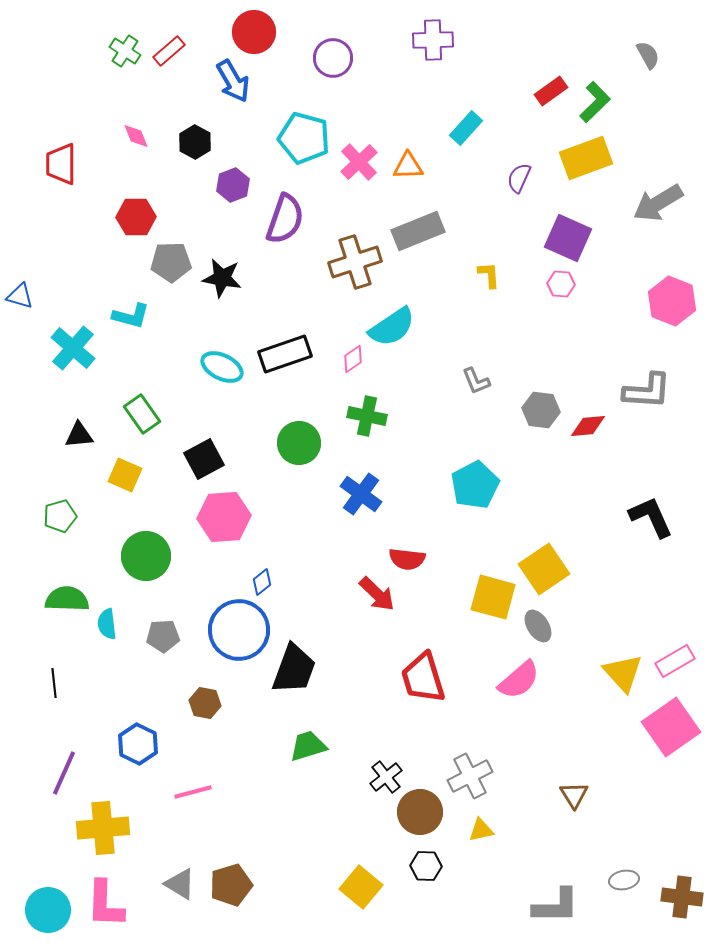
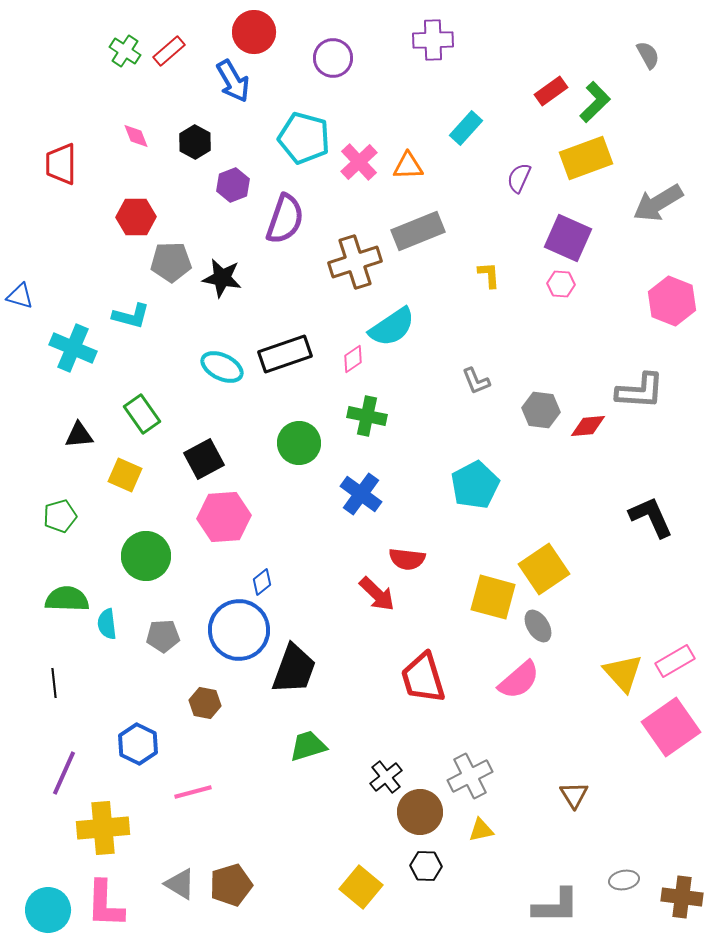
cyan cross at (73, 348): rotated 18 degrees counterclockwise
gray L-shape at (647, 391): moved 7 px left
